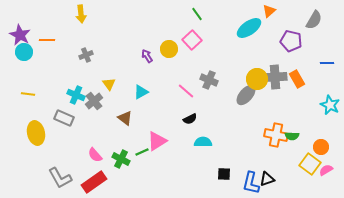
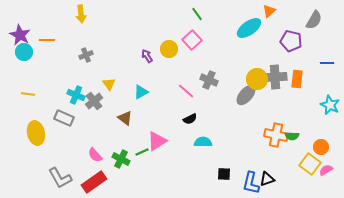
orange rectangle at (297, 79): rotated 36 degrees clockwise
